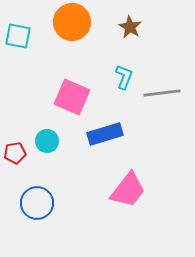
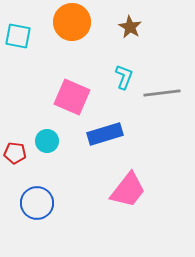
red pentagon: rotated 15 degrees clockwise
